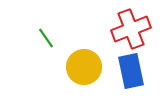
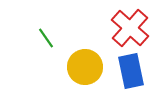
red cross: moved 1 px left, 1 px up; rotated 27 degrees counterclockwise
yellow circle: moved 1 px right
